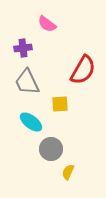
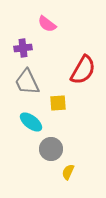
yellow square: moved 2 px left, 1 px up
